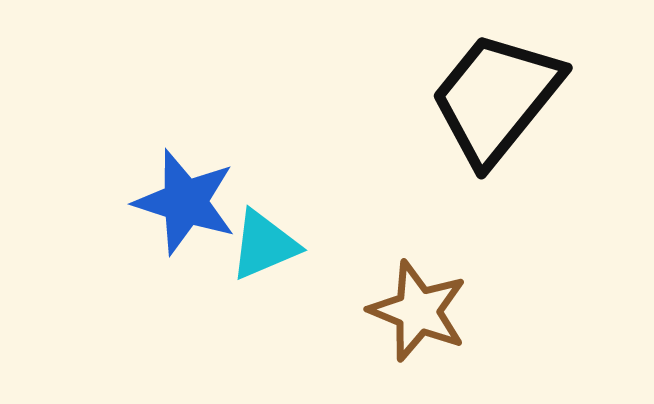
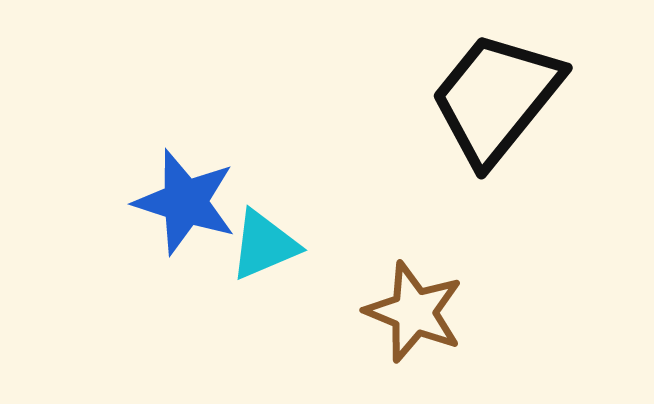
brown star: moved 4 px left, 1 px down
